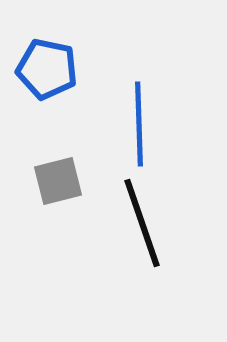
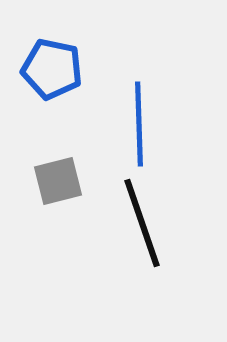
blue pentagon: moved 5 px right
